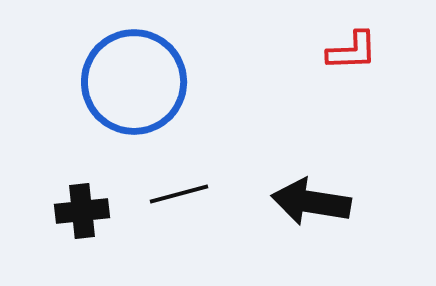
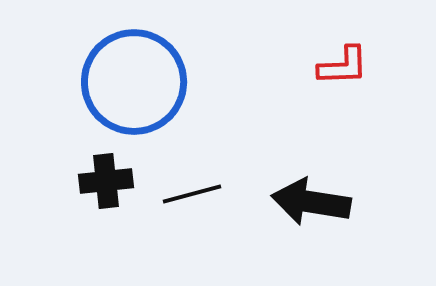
red L-shape: moved 9 px left, 15 px down
black line: moved 13 px right
black cross: moved 24 px right, 30 px up
